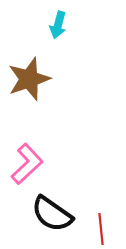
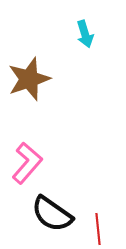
cyan arrow: moved 27 px right, 9 px down; rotated 32 degrees counterclockwise
pink L-shape: moved 1 px up; rotated 6 degrees counterclockwise
red line: moved 3 px left
